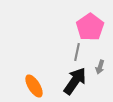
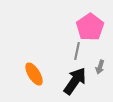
gray line: moved 1 px up
orange ellipse: moved 12 px up
